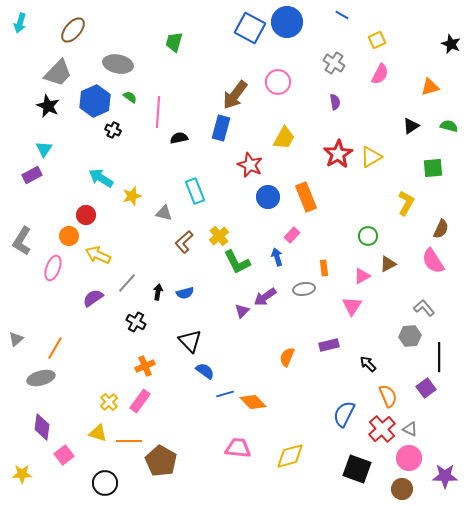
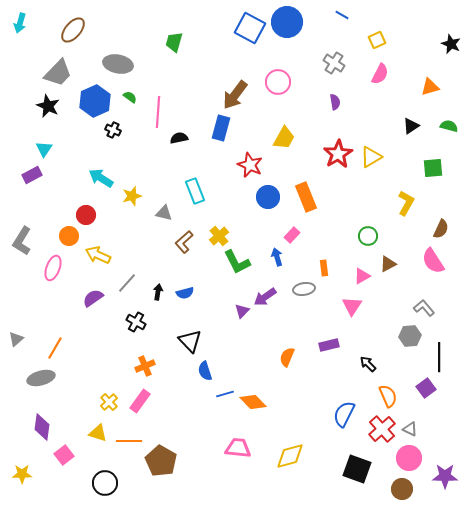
blue semicircle at (205, 371): rotated 144 degrees counterclockwise
